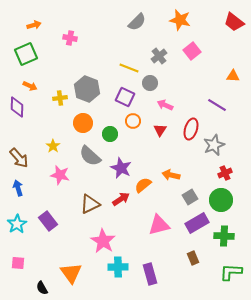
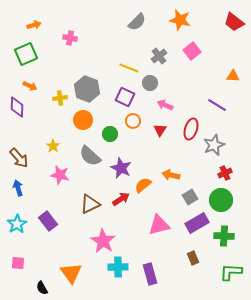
orange circle at (83, 123): moved 3 px up
